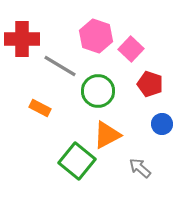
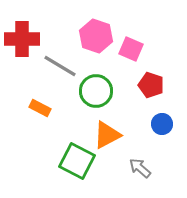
pink square: rotated 20 degrees counterclockwise
red pentagon: moved 1 px right, 1 px down
green circle: moved 2 px left
green square: rotated 12 degrees counterclockwise
